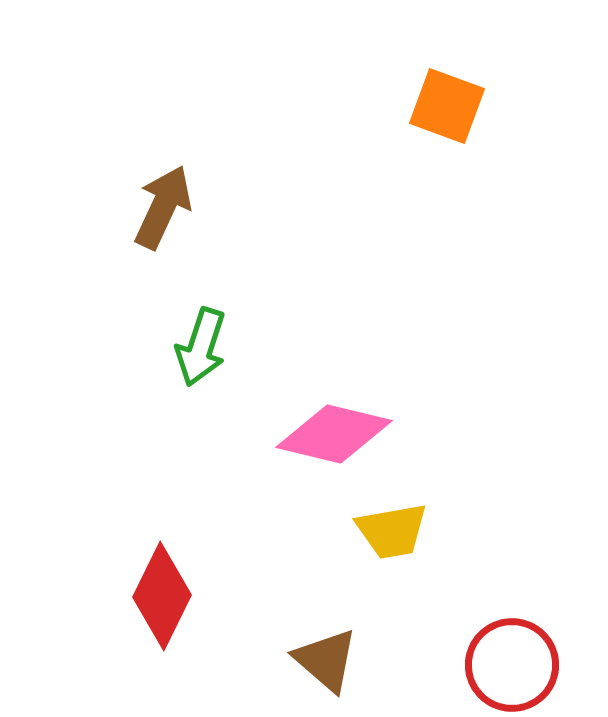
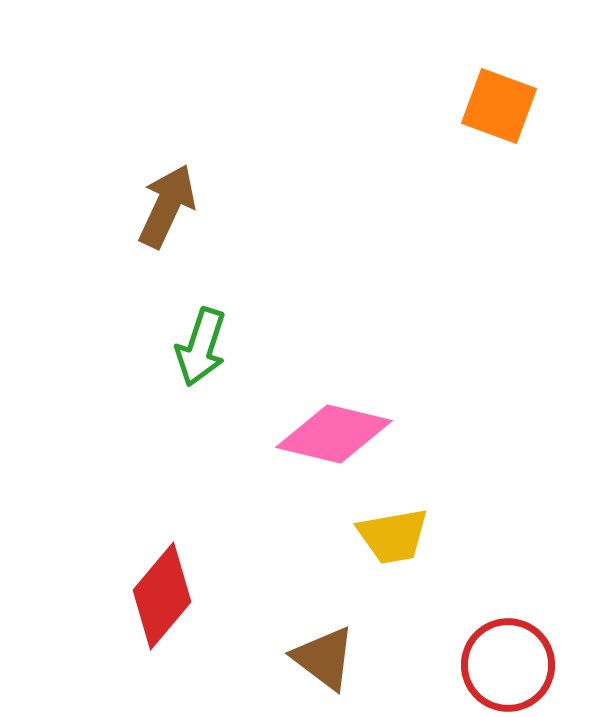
orange square: moved 52 px right
brown arrow: moved 4 px right, 1 px up
yellow trapezoid: moved 1 px right, 5 px down
red diamond: rotated 14 degrees clockwise
brown triangle: moved 2 px left, 2 px up; rotated 4 degrees counterclockwise
red circle: moved 4 px left
